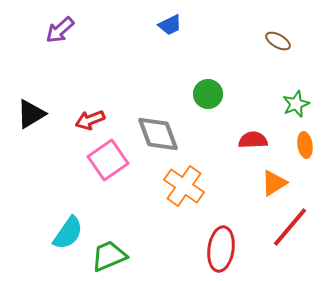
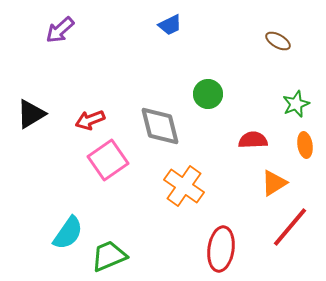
gray diamond: moved 2 px right, 8 px up; rotated 6 degrees clockwise
